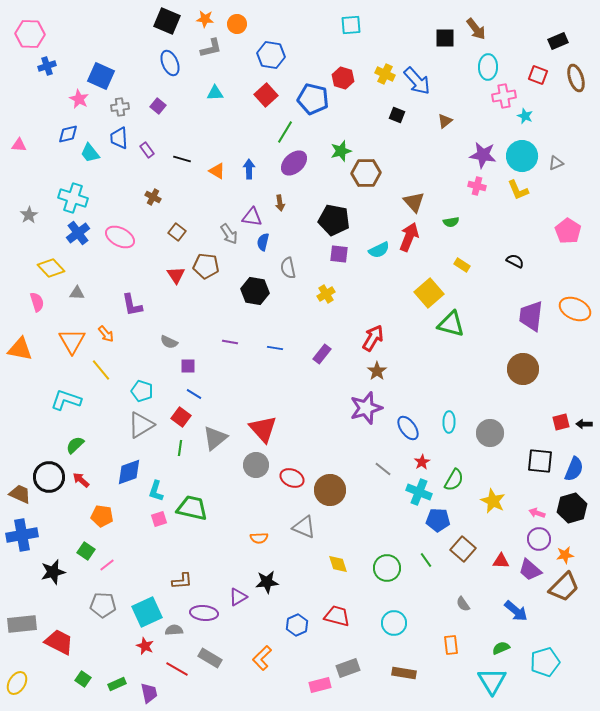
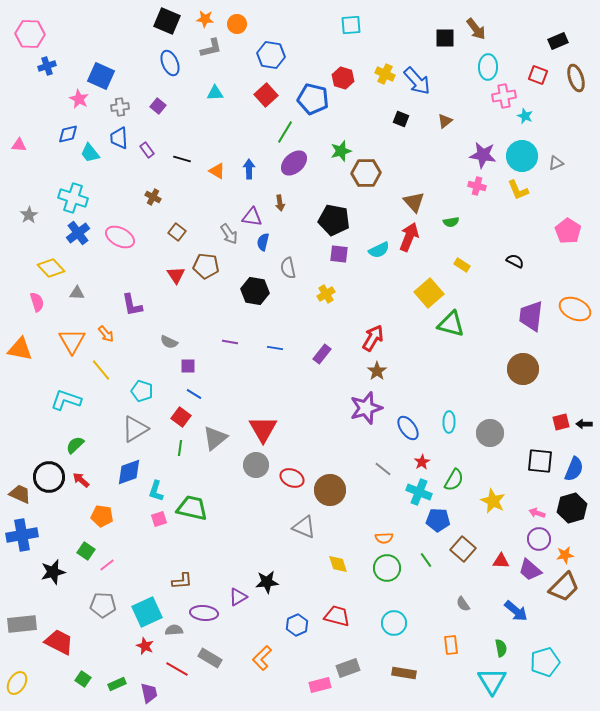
black square at (397, 115): moved 4 px right, 4 px down
gray triangle at (141, 425): moved 6 px left, 4 px down
red triangle at (263, 429): rotated 12 degrees clockwise
orange semicircle at (259, 538): moved 125 px right
green semicircle at (501, 648): rotated 102 degrees clockwise
